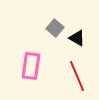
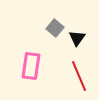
black triangle: rotated 36 degrees clockwise
red line: moved 2 px right
